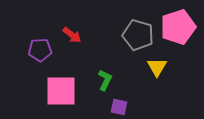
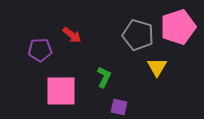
green L-shape: moved 1 px left, 3 px up
